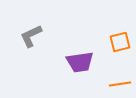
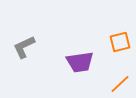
gray L-shape: moved 7 px left, 11 px down
orange line: rotated 35 degrees counterclockwise
